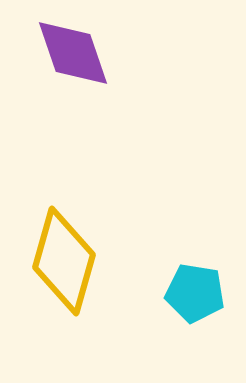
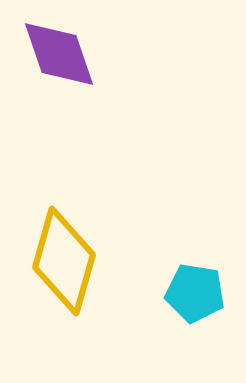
purple diamond: moved 14 px left, 1 px down
